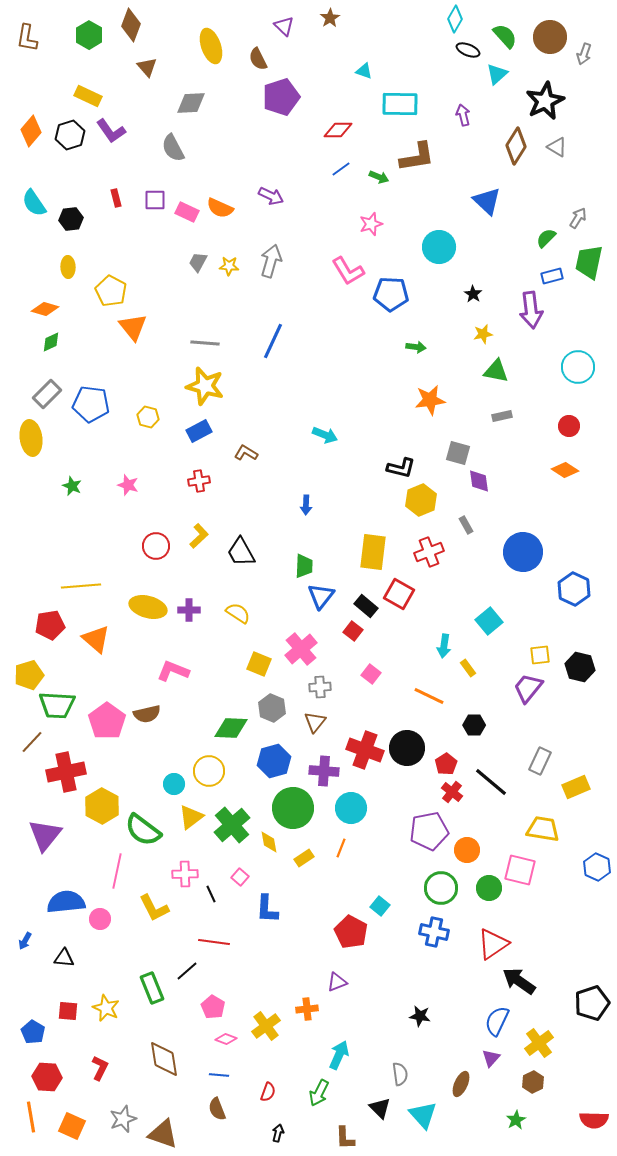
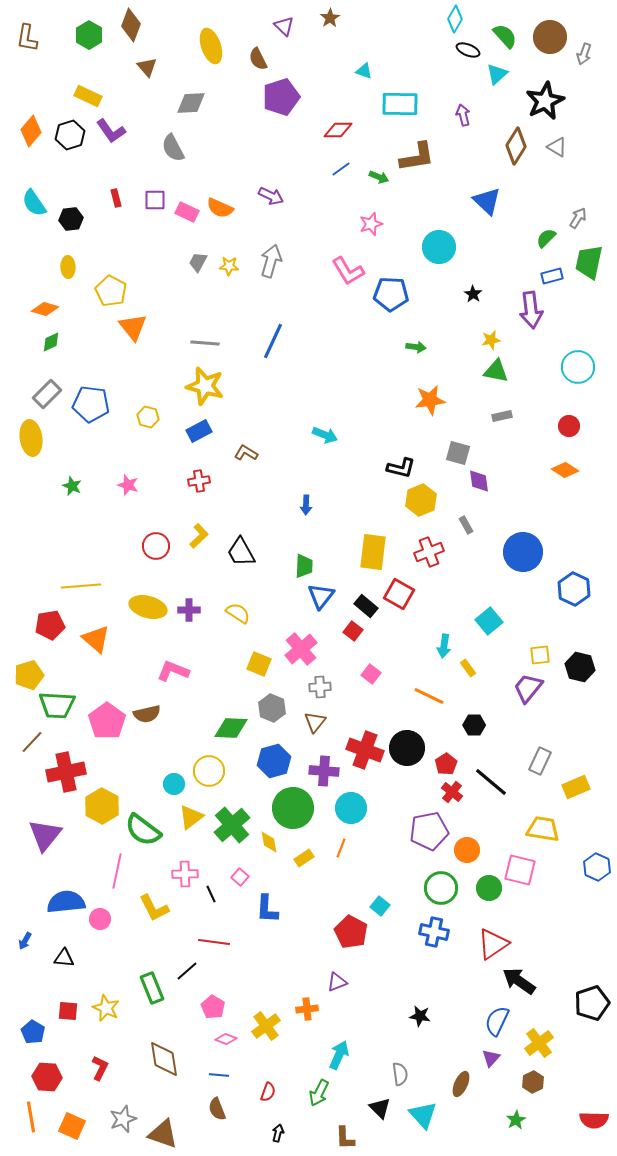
yellow star at (483, 334): moved 8 px right, 6 px down
